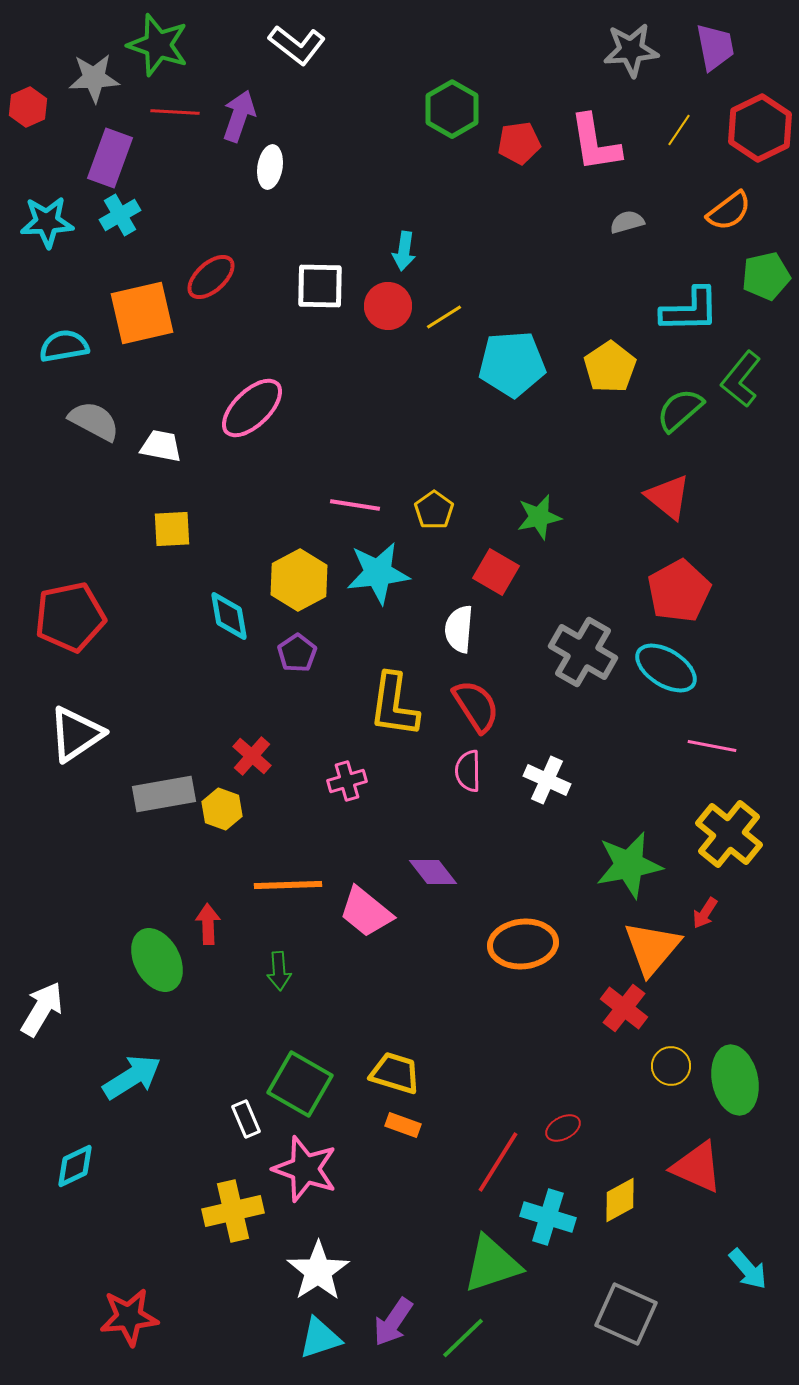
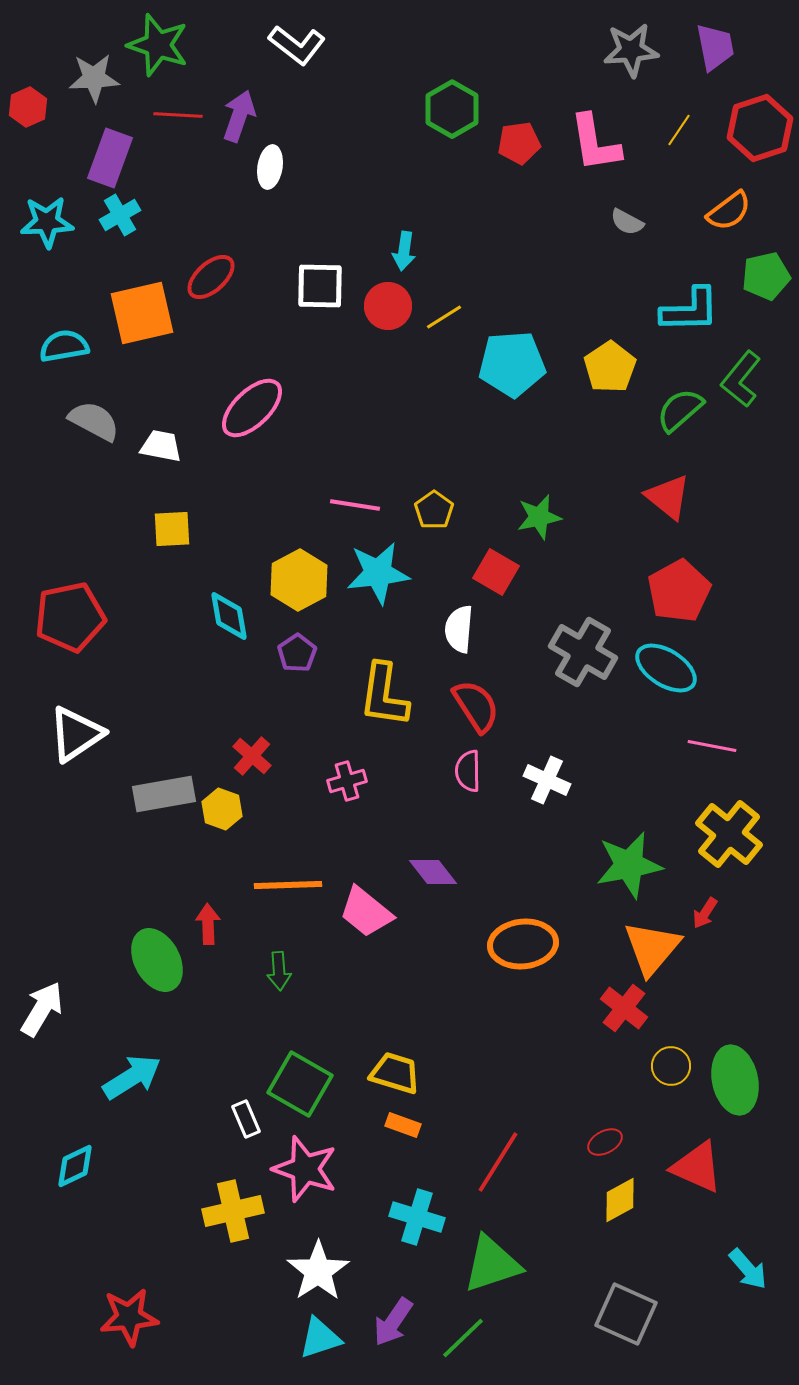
red line at (175, 112): moved 3 px right, 3 px down
red hexagon at (760, 128): rotated 8 degrees clockwise
gray semicircle at (627, 222): rotated 136 degrees counterclockwise
yellow L-shape at (394, 705): moved 10 px left, 10 px up
red ellipse at (563, 1128): moved 42 px right, 14 px down
cyan cross at (548, 1217): moved 131 px left
